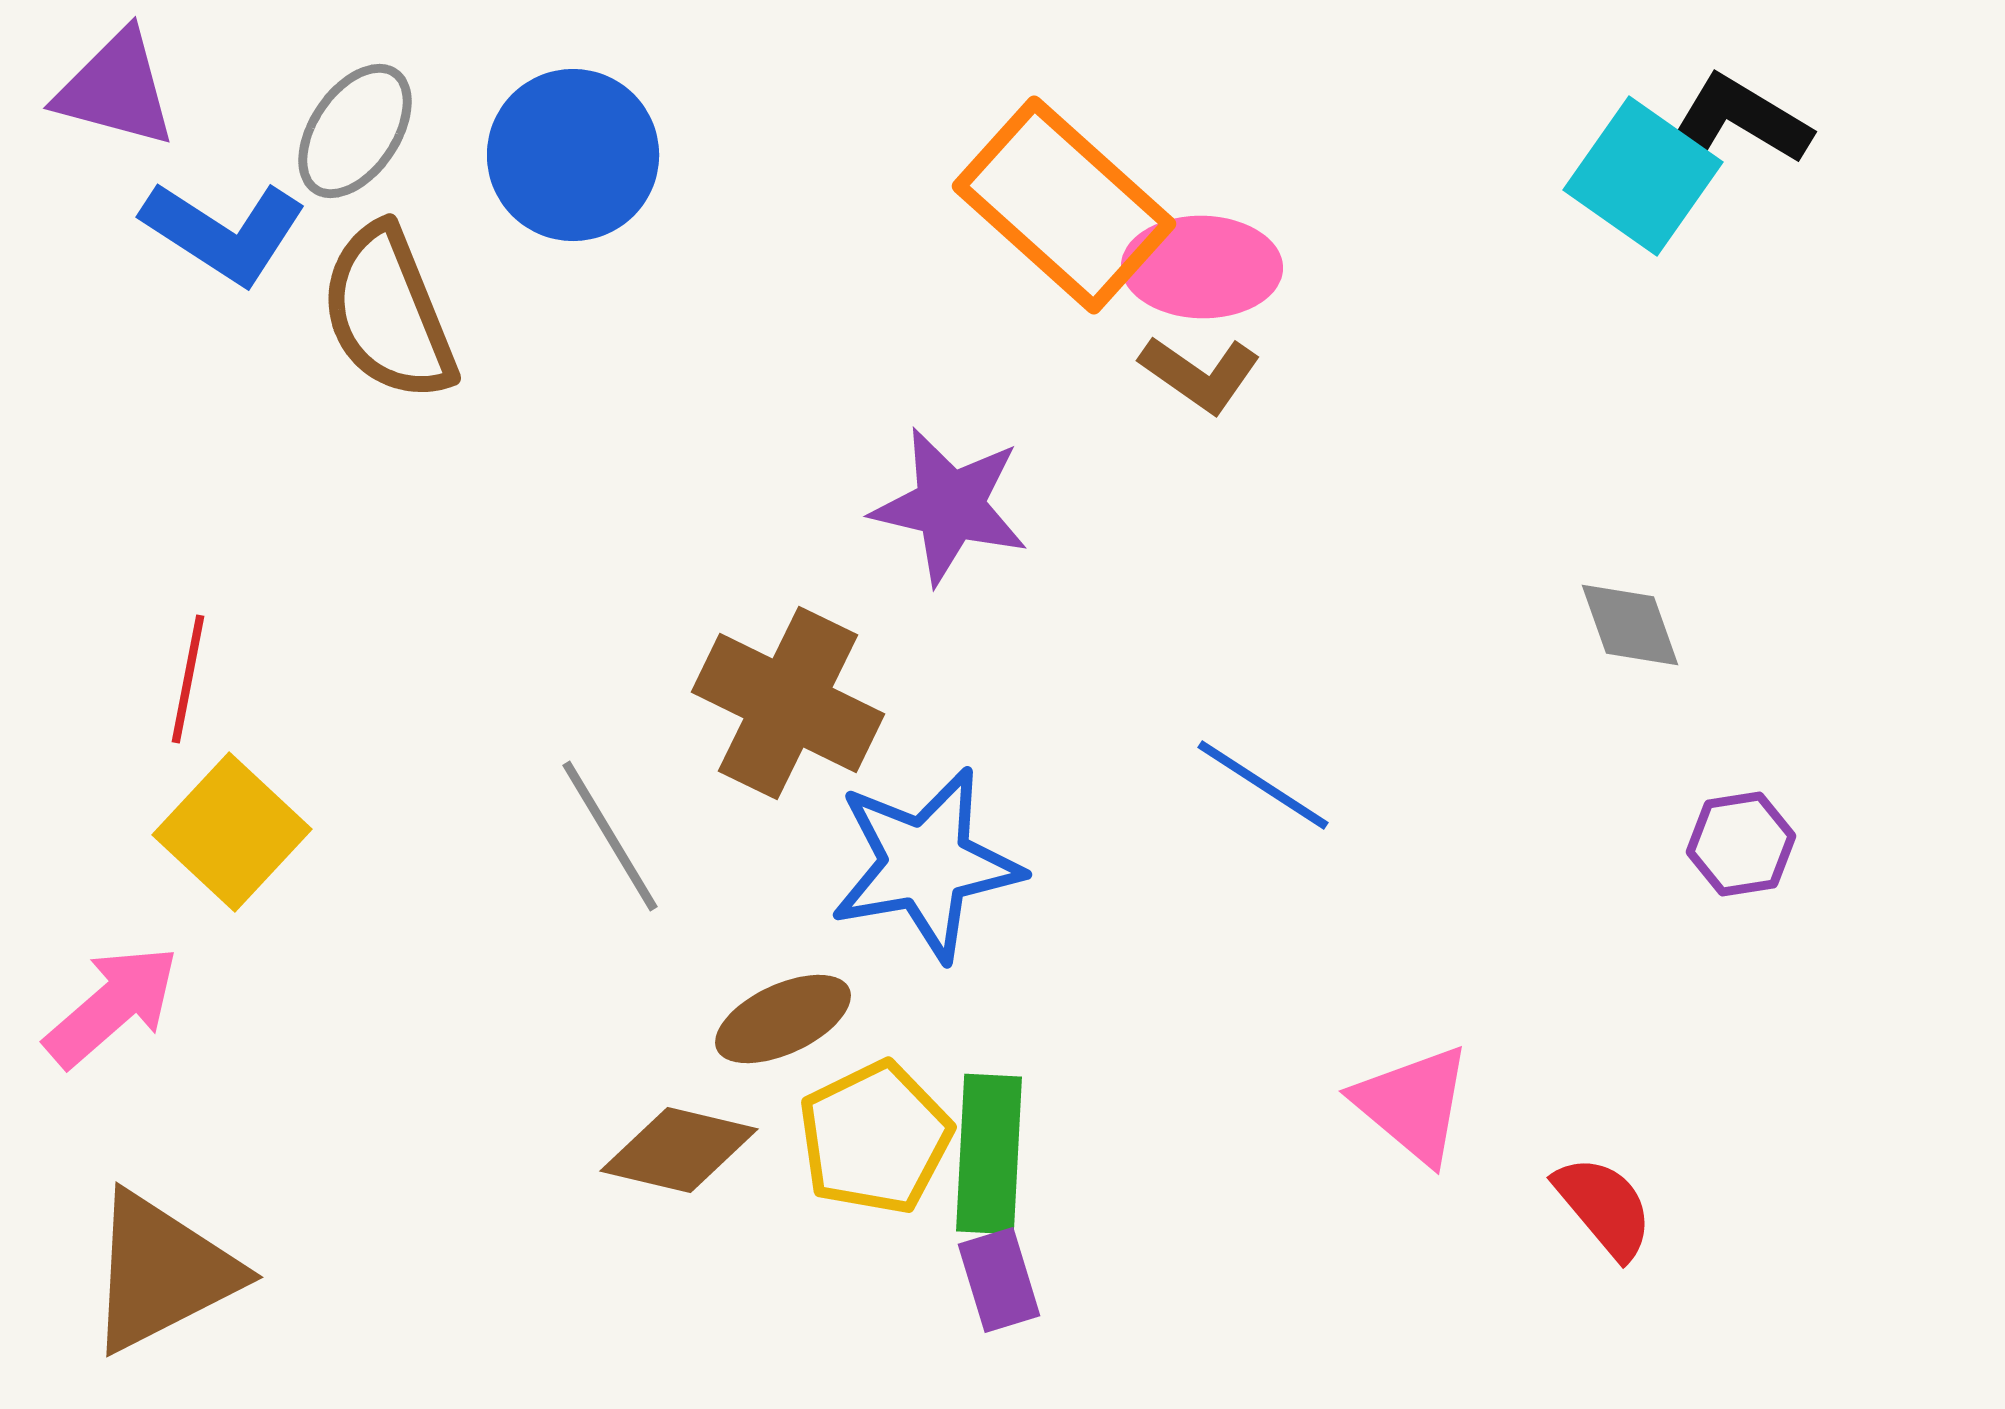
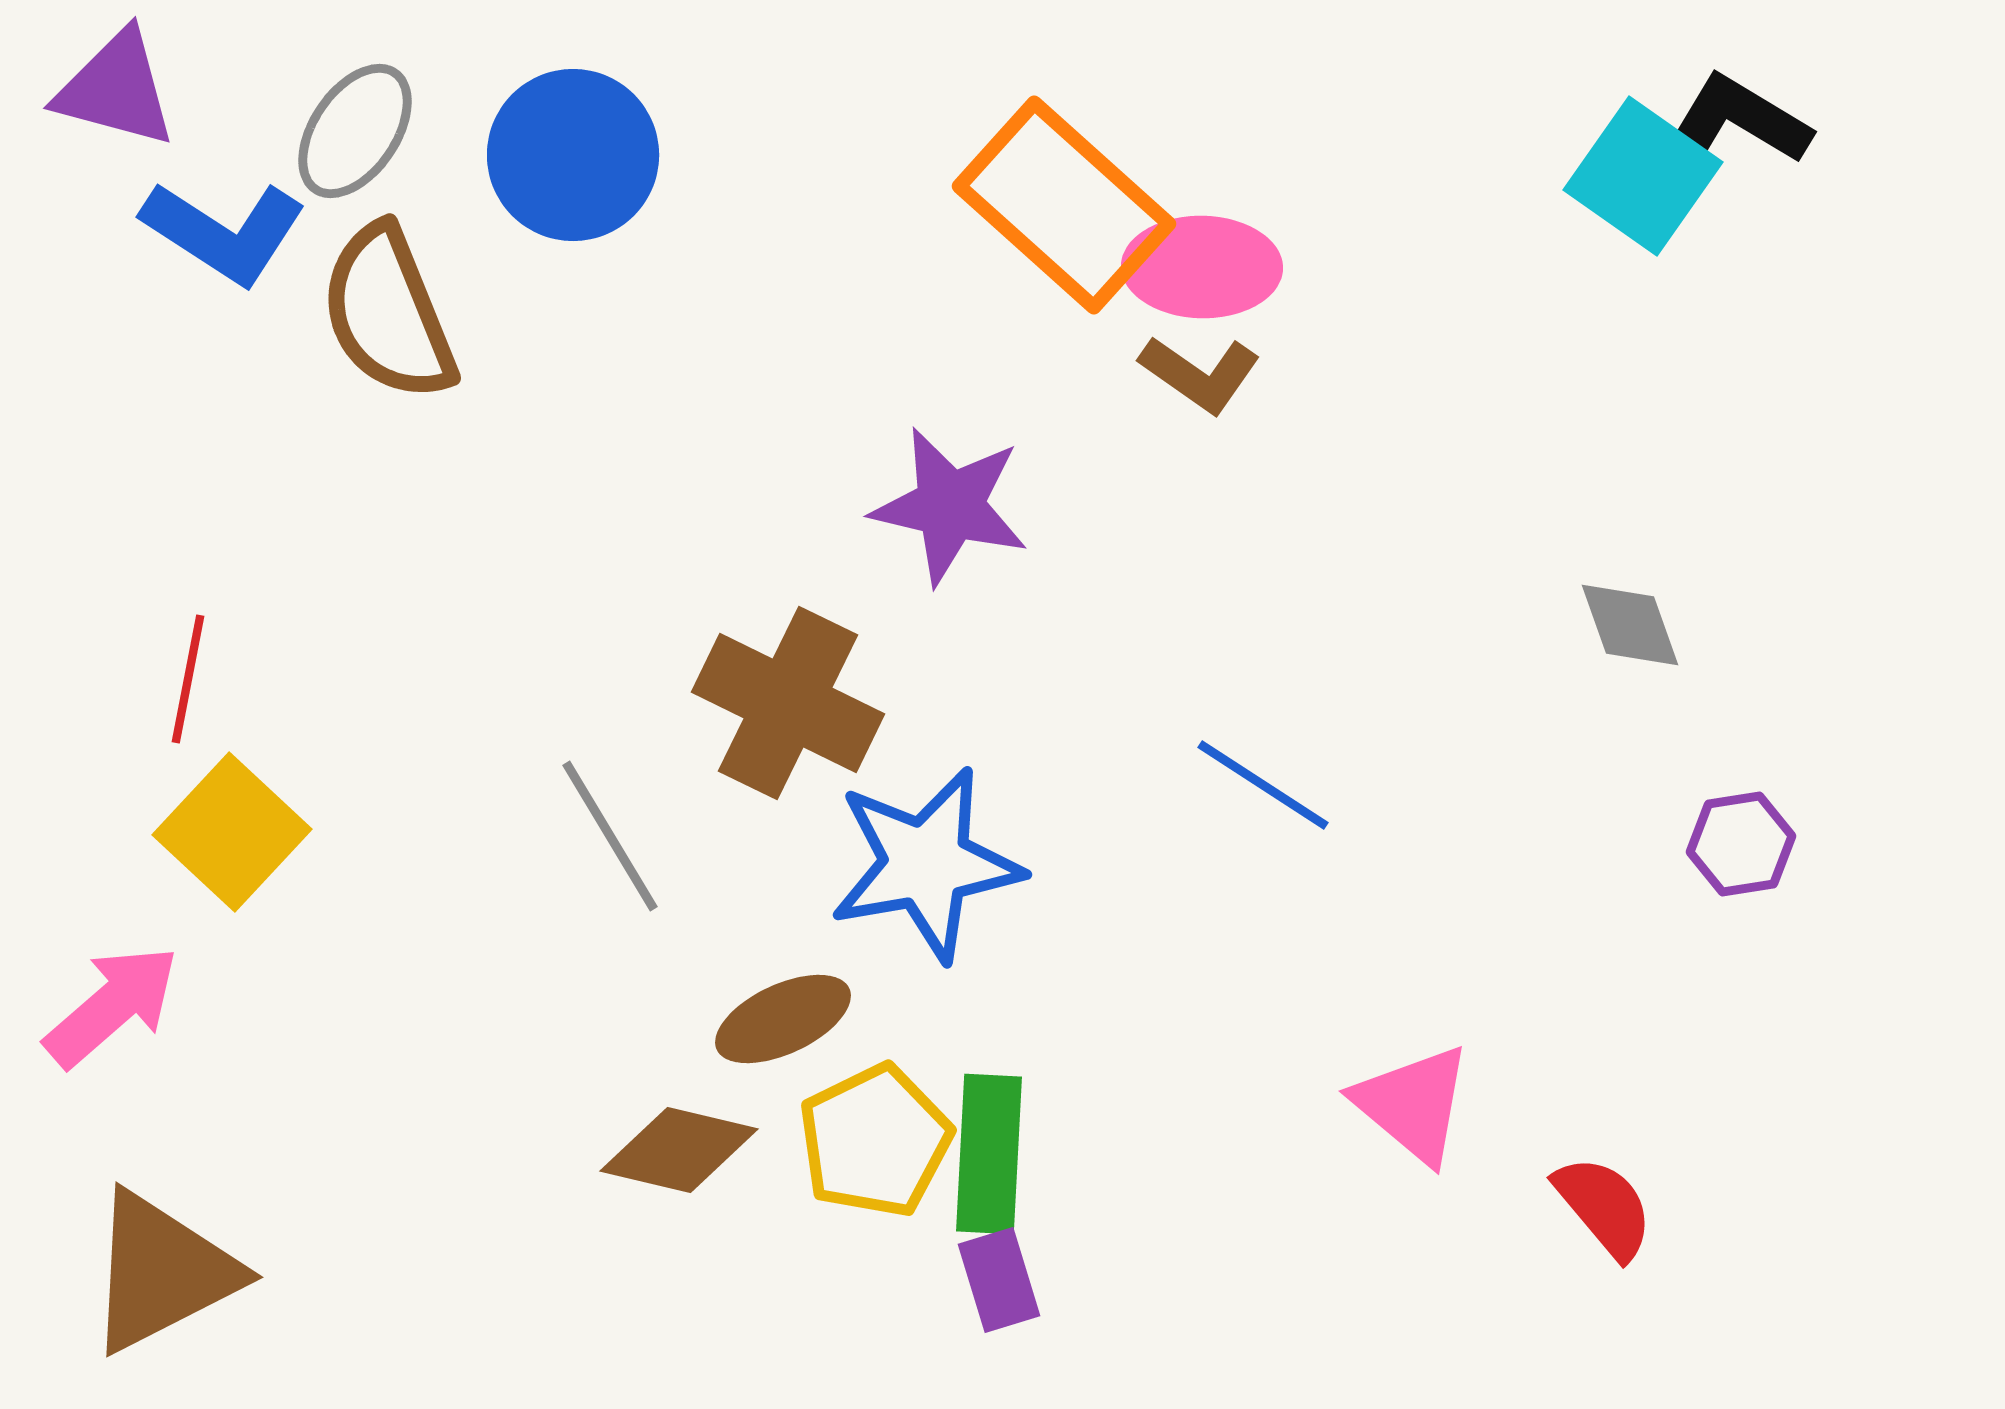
yellow pentagon: moved 3 px down
